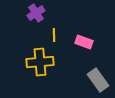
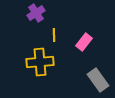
pink rectangle: rotated 72 degrees counterclockwise
